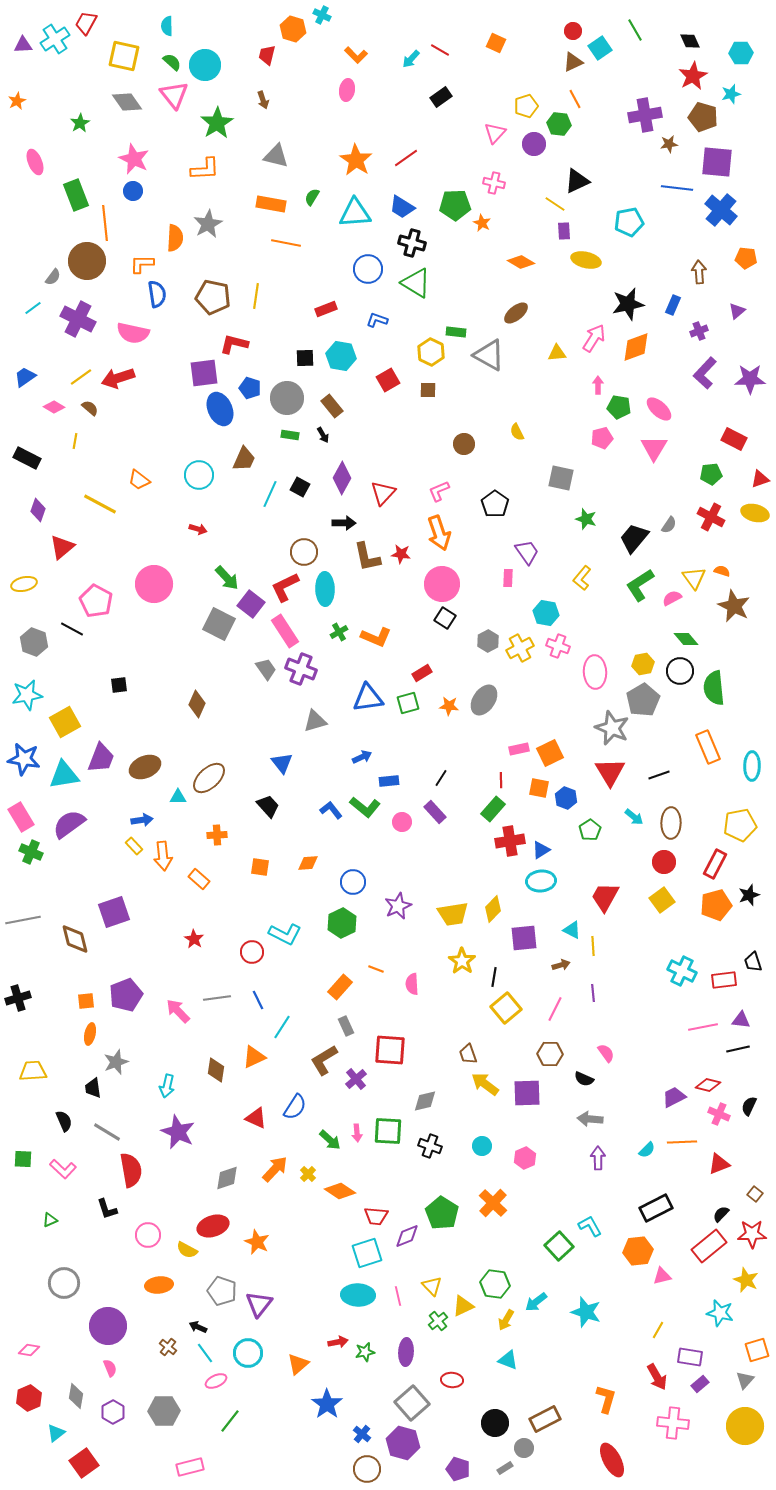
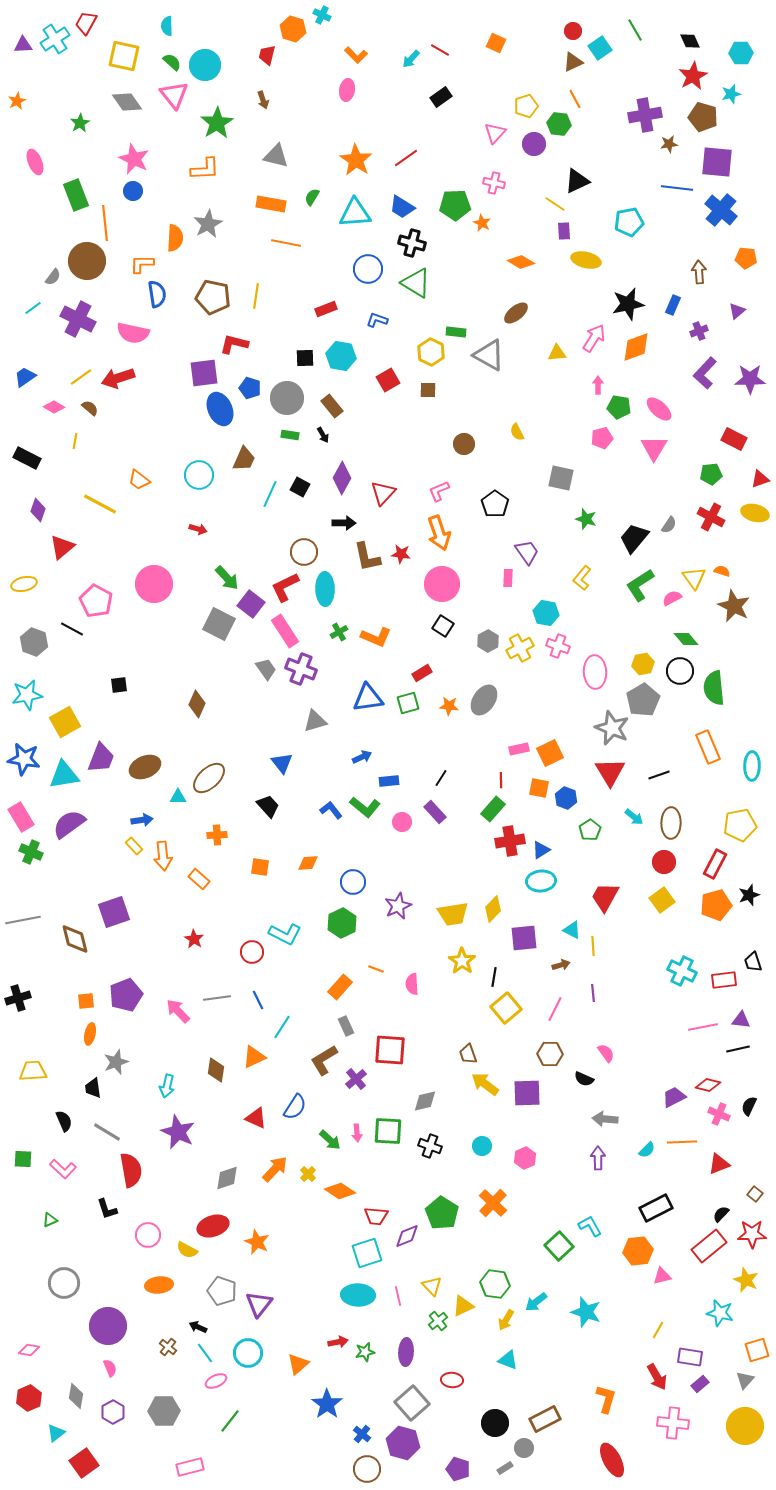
black square at (445, 618): moved 2 px left, 8 px down
gray arrow at (590, 1119): moved 15 px right
